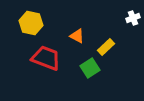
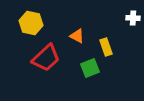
white cross: rotated 24 degrees clockwise
yellow rectangle: rotated 66 degrees counterclockwise
red trapezoid: rotated 116 degrees clockwise
green square: rotated 12 degrees clockwise
